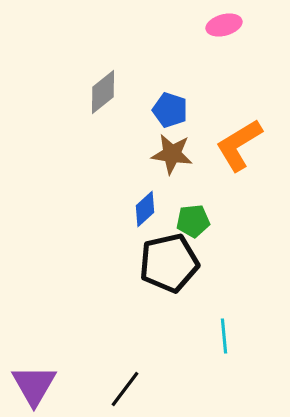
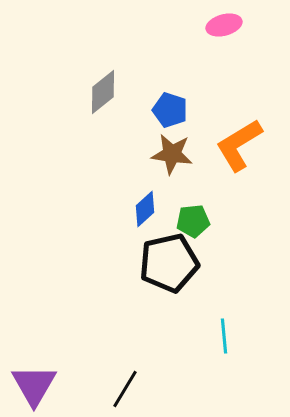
black line: rotated 6 degrees counterclockwise
